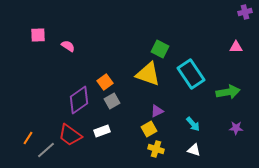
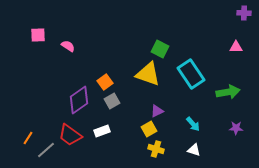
purple cross: moved 1 px left, 1 px down; rotated 16 degrees clockwise
